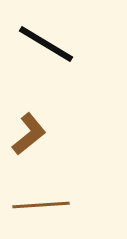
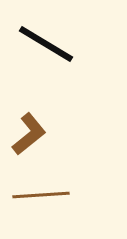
brown line: moved 10 px up
